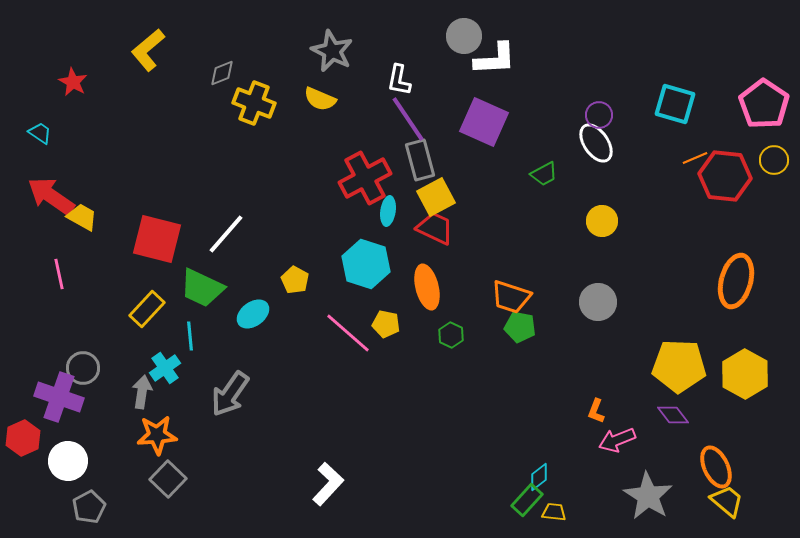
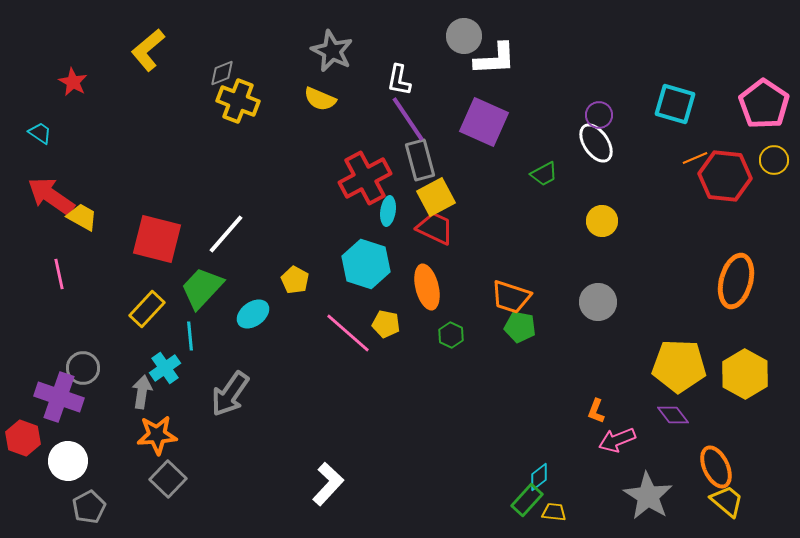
yellow cross at (254, 103): moved 16 px left, 2 px up
green trapezoid at (202, 288): rotated 108 degrees clockwise
red hexagon at (23, 438): rotated 16 degrees counterclockwise
